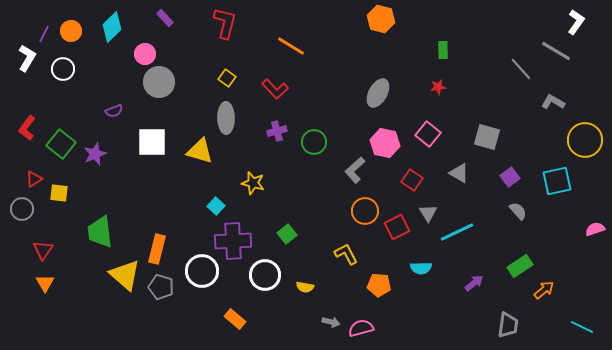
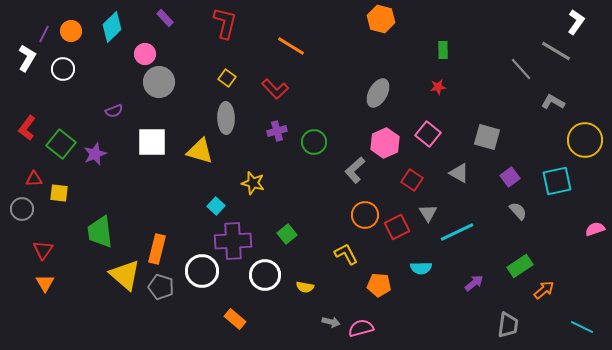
pink hexagon at (385, 143): rotated 24 degrees clockwise
red triangle at (34, 179): rotated 30 degrees clockwise
orange circle at (365, 211): moved 4 px down
